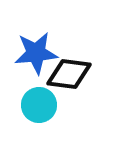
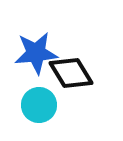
black diamond: moved 2 px right, 1 px up; rotated 51 degrees clockwise
